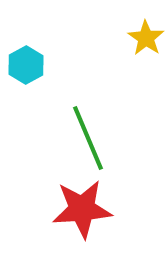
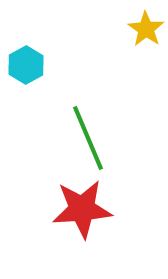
yellow star: moved 9 px up
